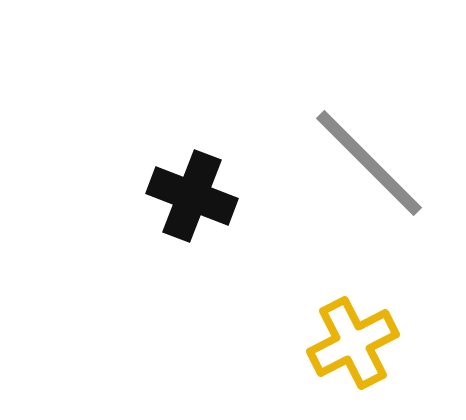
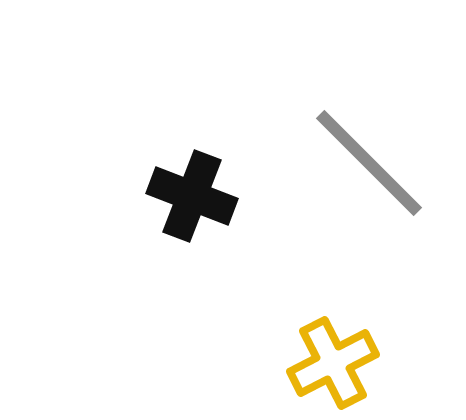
yellow cross: moved 20 px left, 20 px down
